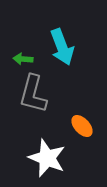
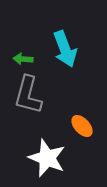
cyan arrow: moved 3 px right, 2 px down
gray L-shape: moved 5 px left, 1 px down
